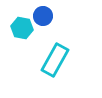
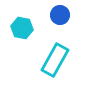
blue circle: moved 17 px right, 1 px up
